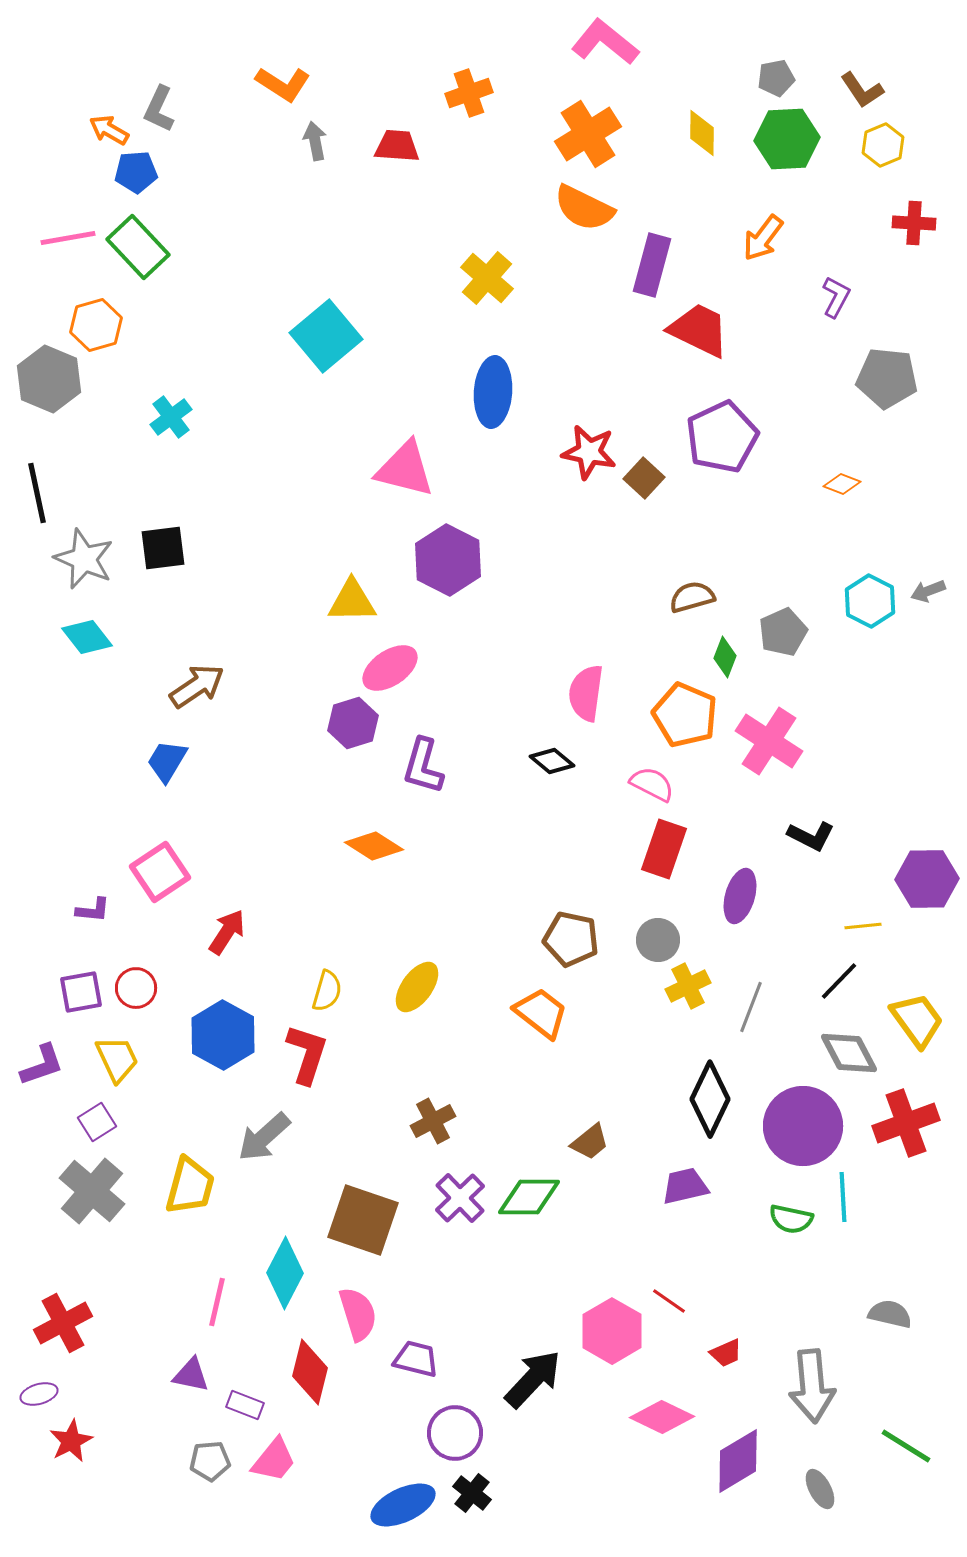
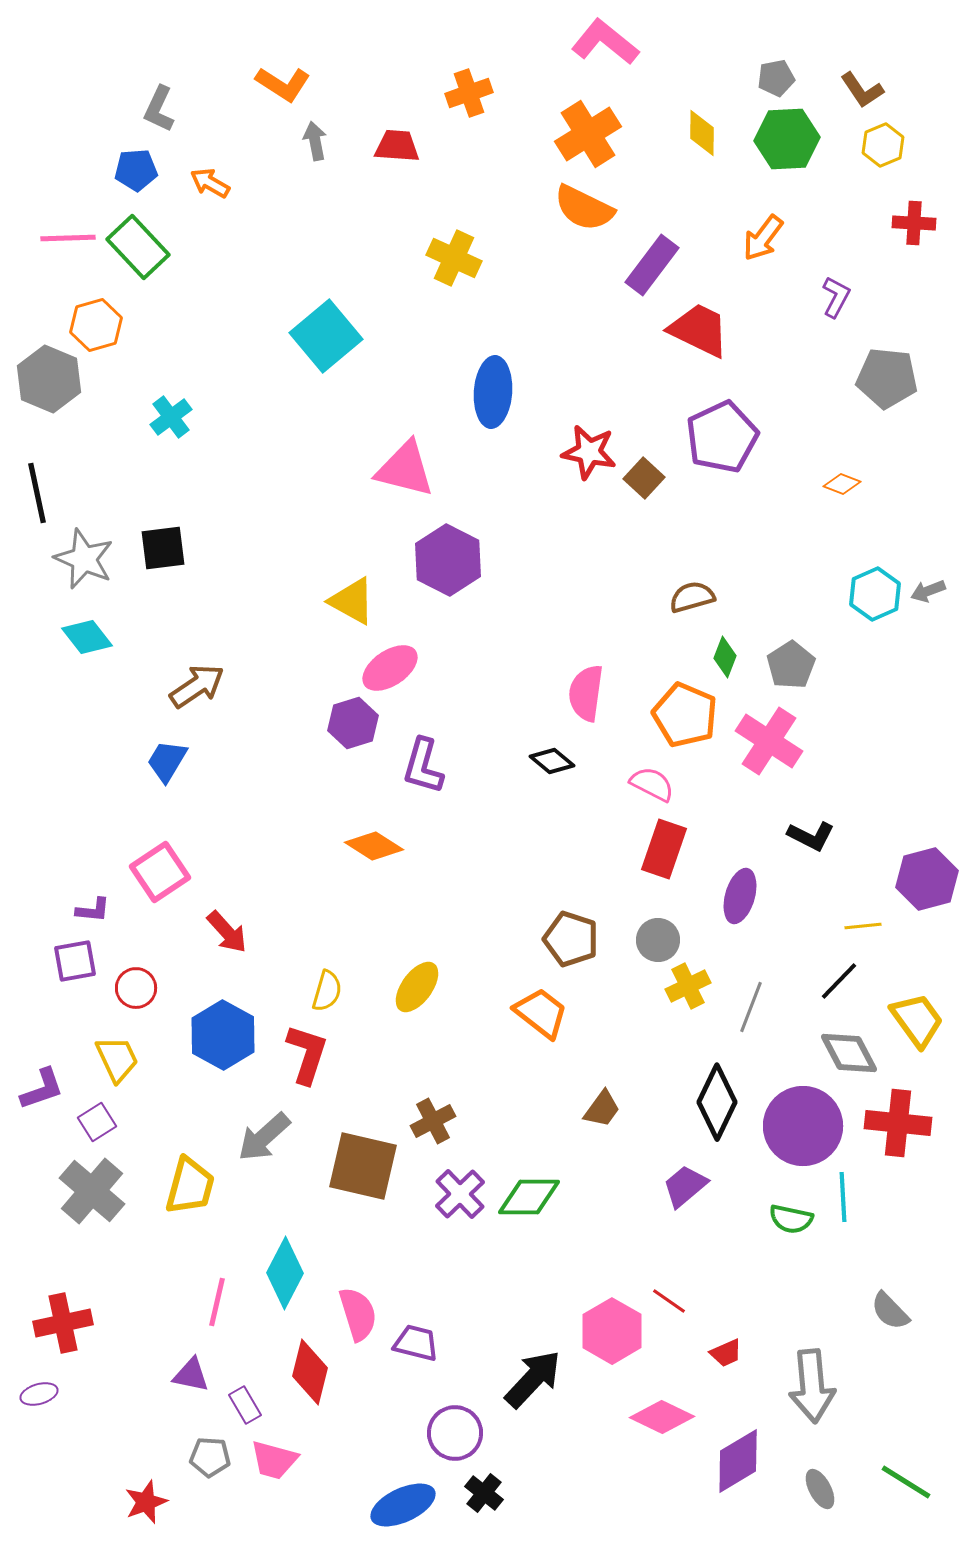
orange arrow at (109, 130): moved 101 px right, 53 px down
blue pentagon at (136, 172): moved 2 px up
pink line at (68, 238): rotated 8 degrees clockwise
purple rectangle at (652, 265): rotated 22 degrees clockwise
yellow cross at (487, 278): moved 33 px left, 20 px up; rotated 16 degrees counterclockwise
yellow triangle at (352, 601): rotated 30 degrees clockwise
cyan hexagon at (870, 601): moved 5 px right, 7 px up; rotated 9 degrees clockwise
gray pentagon at (783, 632): moved 8 px right, 33 px down; rotated 9 degrees counterclockwise
purple hexagon at (927, 879): rotated 14 degrees counterclockwise
red arrow at (227, 932): rotated 105 degrees clockwise
brown pentagon at (571, 939): rotated 6 degrees clockwise
purple square at (81, 992): moved 6 px left, 31 px up
purple L-shape at (42, 1065): moved 24 px down
black diamond at (710, 1099): moved 7 px right, 3 px down
red cross at (906, 1123): moved 8 px left; rotated 26 degrees clockwise
brown trapezoid at (590, 1142): moved 12 px right, 33 px up; rotated 15 degrees counterclockwise
purple trapezoid at (685, 1186): rotated 27 degrees counterclockwise
purple cross at (460, 1198): moved 4 px up
brown square at (363, 1220): moved 54 px up; rotated 6 degrees counterclockwise
gray semicircle at (890, 1314): moved 3 px up; rotated 147 degrees counterclockwise
red cross at (63, 1323): rotated 16 degrees clockwise
purple trapezoid at (416, 1359): moved 16 px up
purple rectangle at (245, 1405): rotated 39 degrees clockwise
red star at (71, 1441): moved 75 px right, 61 px down; rotated 6 degrees clockwise
green line at (906, 1446): moved 36 px down
pink trapezoid at (274, 1460): rotated 66 degrees clockwise
gray pentagon at (210, 1461): moved 4 px up; rotated 9 degrees clockwise
black cross at (472, 1493): moved 12 px right
